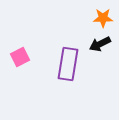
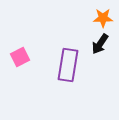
black arrow: rotated 30 degrees counterclockwise
purple rectangle: moved 1 px down
